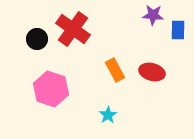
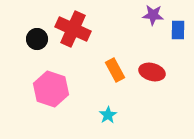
red cross: rotated 12 degrees counterclockwise
